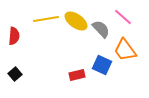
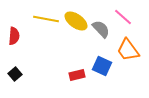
yellow line: rotated 20 degrees clockwise
orange trapezoid: moved 3 px right
blue square: moved 1 px down
